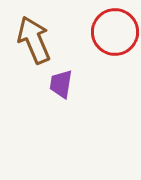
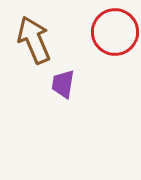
purple trapezoid: moved 2 px right
